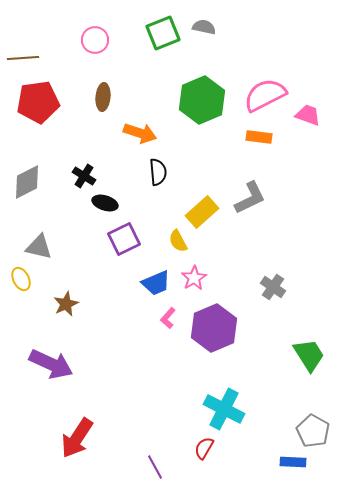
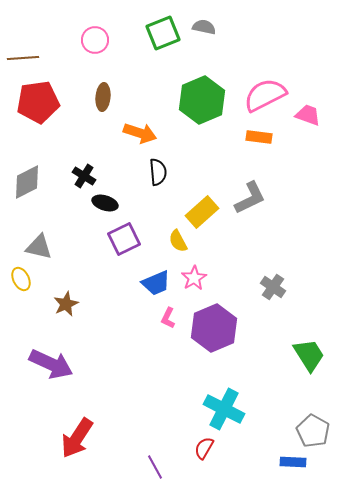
pink L-shape: rotated 15 degrees counterclockwise
